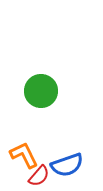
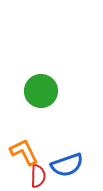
orange L-shape: moved 3 px up
red semicircle: moved 1 px left; rotated 40 degrees counterclockwise
